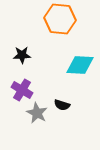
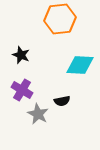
orange hexagon: rotated 12 degrees counterclockwise
black star: moved 1 px left; rotated 24 degrees clockwise
black semicircle: moved 4 px up; rotated 28 degrees counterclockwise
gray star: moved 1 px right, 1 px down
